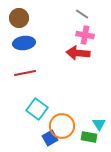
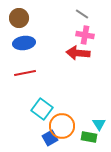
cyan square: moved 5 px right
